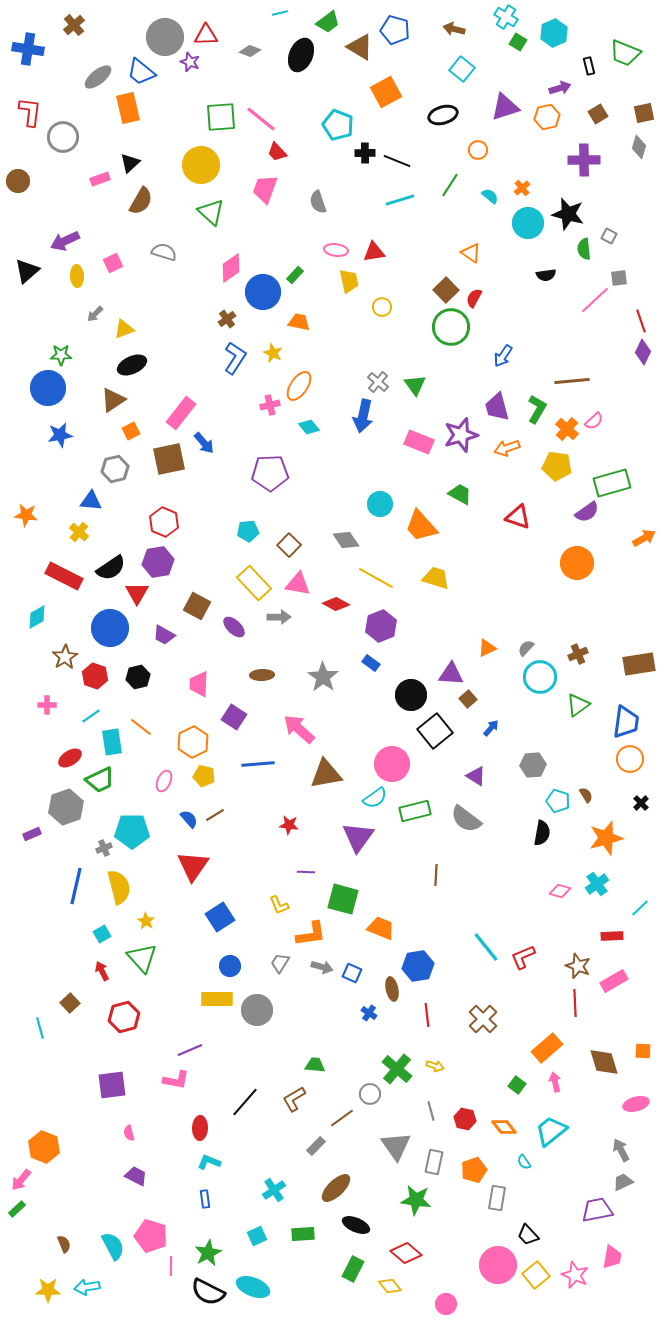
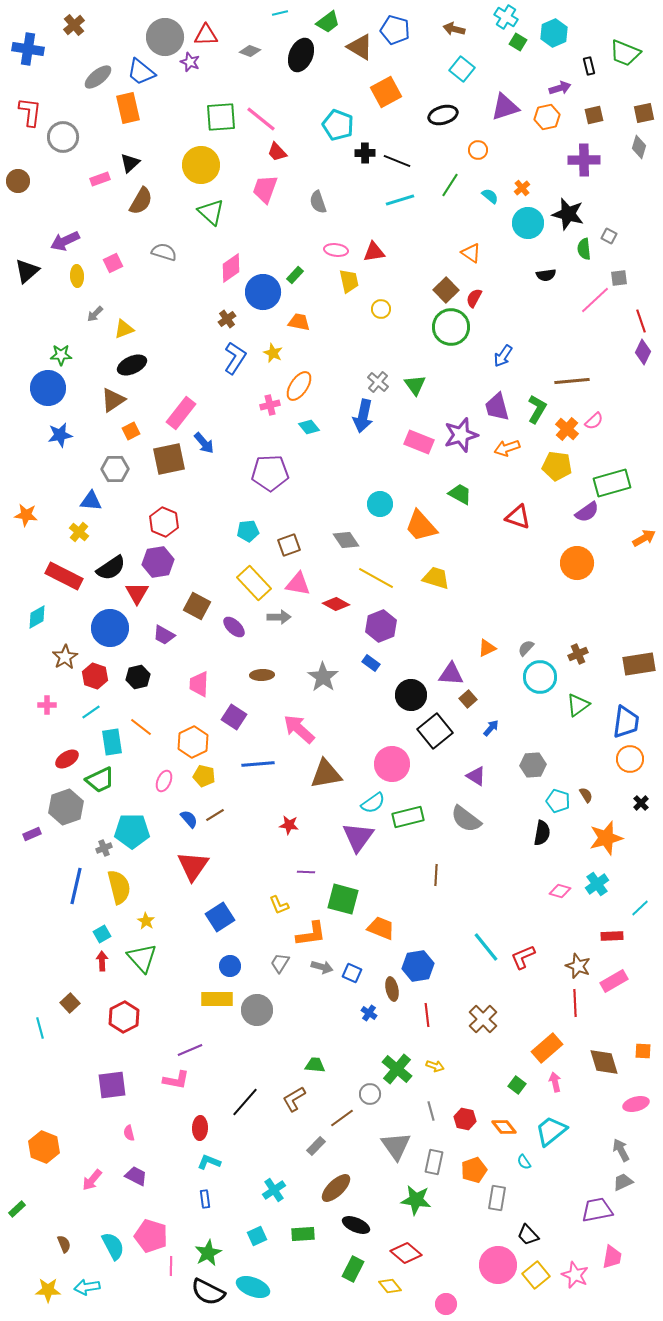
brown square at (598, 114): moved 4 px left, 1 px down; rotated 18 degrees clockwise
yellow circle at (382, 307): moved 1 px left, 2 px down
gray hexagon at (115, 469): rotated 12 degrees clockwise
brown square at (289, 545): rotated 25 degrees clockwise
cyan line at (91, 716): moved 4 px up
red ellipse at (70, 758): moved 3 px left, 1 px down
cyan semicircle at (375, 798): moved 2 px left, 5 px down
green rectangle at (415, 811): moved 7 px left, 6 px down
red arrow at (102, 971): moved 10 px up; rotated 24 degrees clockwise
red hexagon at (124, 1017): rotated 12 degrees counterclockwise
pink arrow at (21, 1180): moved 71 px right
